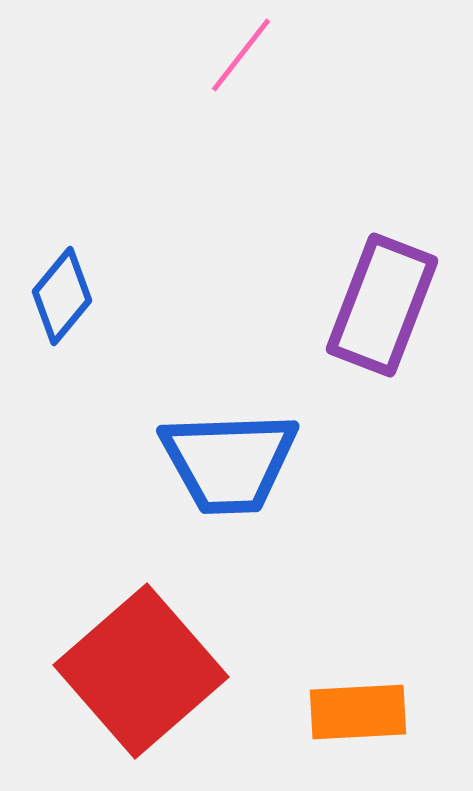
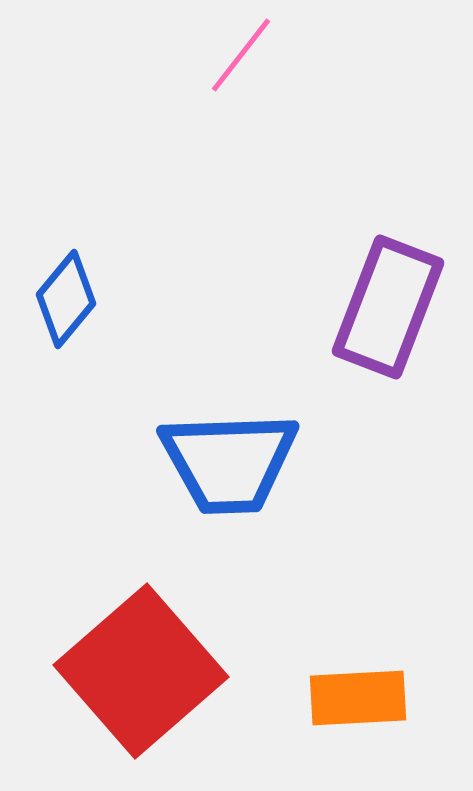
blue diamond: moved 4 px right, 3 px down
purple rectangle: moved 6 px right, 2 px down
orange rectangle: moved 14 px up
